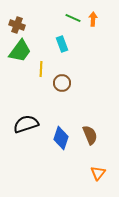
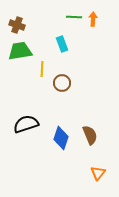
green line: moved 1 px right, 1 px up; rotated 21 degrees counterclockwise
green trapezoid: rotated 135 degrees counterclockwise
yellow line: moved 1 px right
